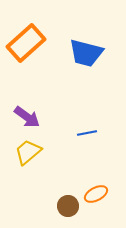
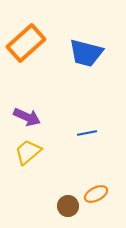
purple arrow: rotated 12 degrees counterclockwise
